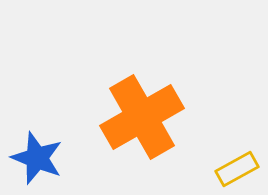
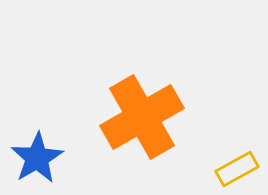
blue star: rotated 20 degrees clockwise
